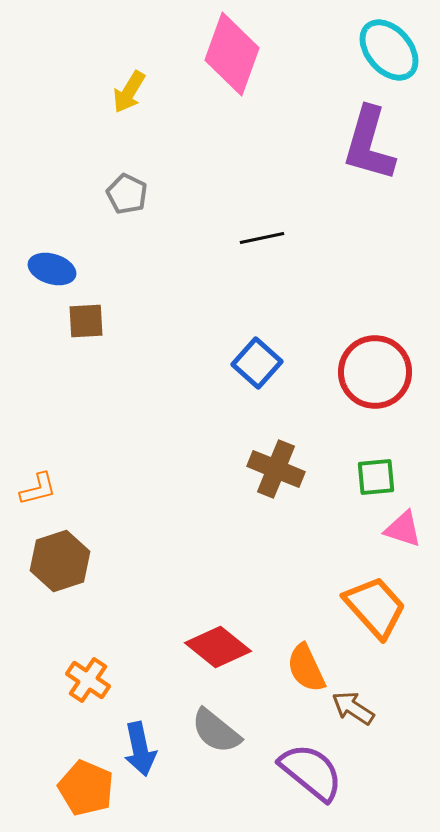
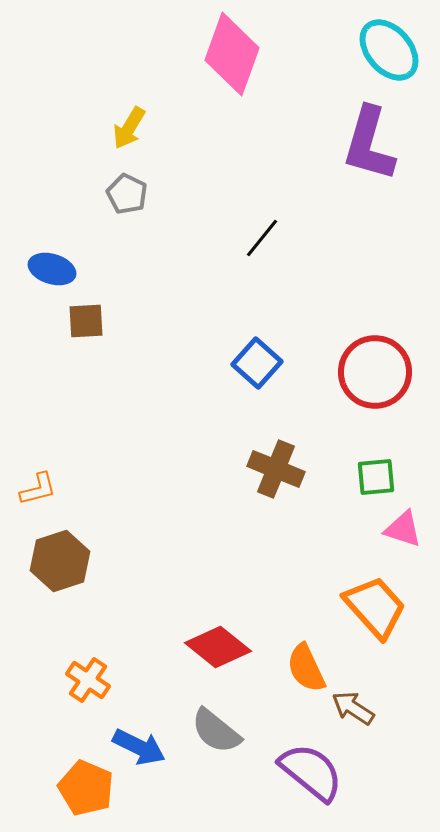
yellow arrow: moved 36 px down
black line: rotated 39 degrees counterclockwise
blue arrow: moved 1 px left, 2 px up; rotated 52 degrees counterclockwise
